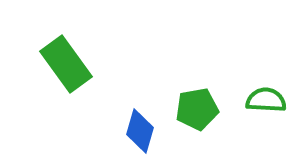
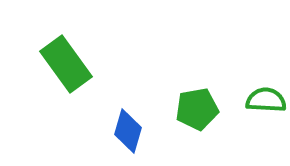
blue diamond: moved 12 px left
